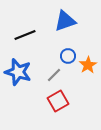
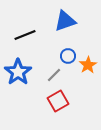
blue star: rotated 20 degrees clockwise
